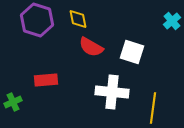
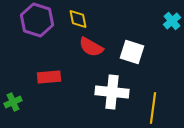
red rectangle: moved 3 px right, 3 px up
